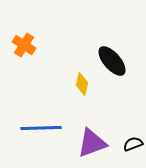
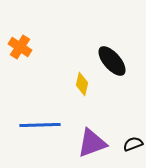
orange cross: moved 4 px left, 2 px down
blue line: moved 1 px left, 3 px up
